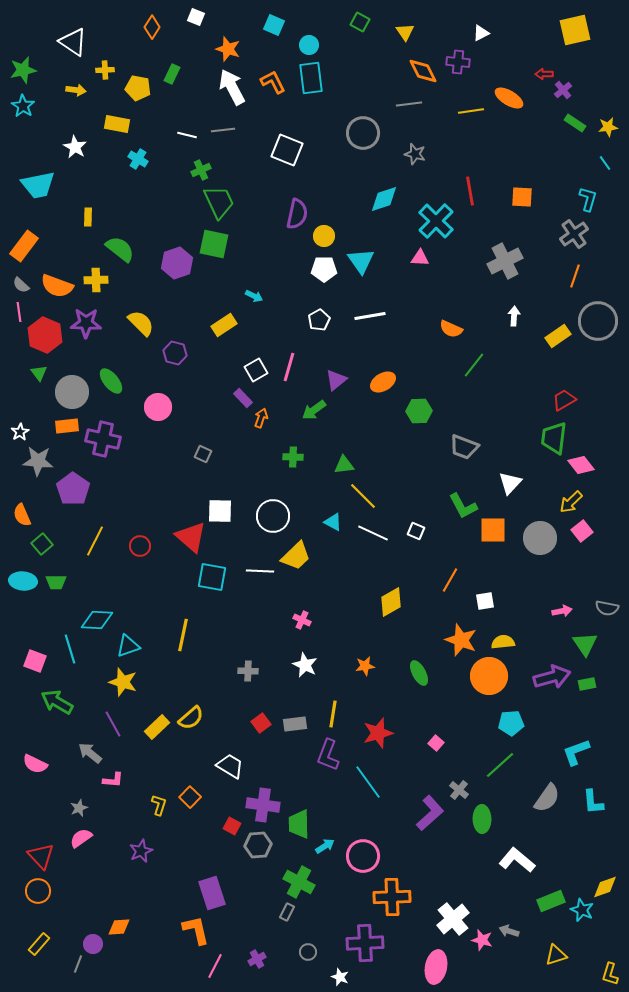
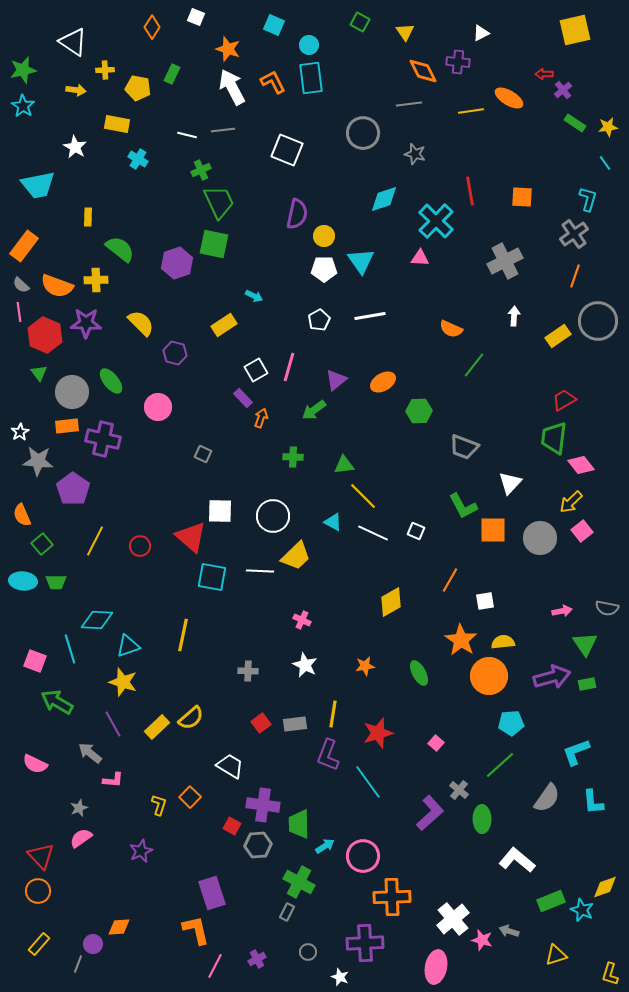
orange star at (461, 640): rotated 12 degrees clockwise
